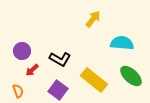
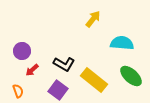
black L-shape: moved 4 px right, 5 px down
